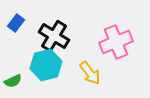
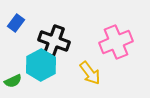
black cross: moved 5 px down; rotated 12 degrees counterclockwise
cyan hexagon: moved 5 px left; rotated 16 degrees counterclockwise
